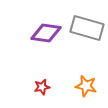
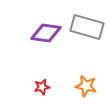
gray rectangle: moved 1 px up
